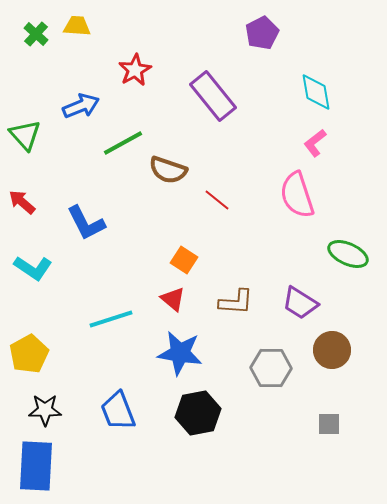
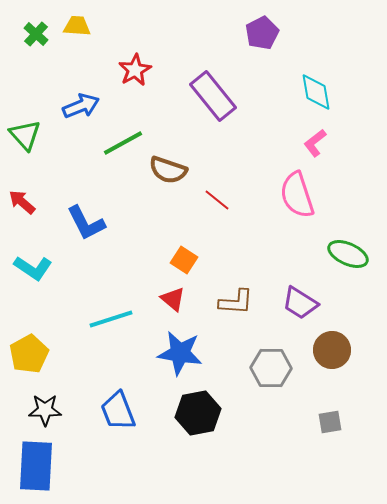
gray square: moved 1 px right, 2 px up; rotated 10 degrees counterclockwise
